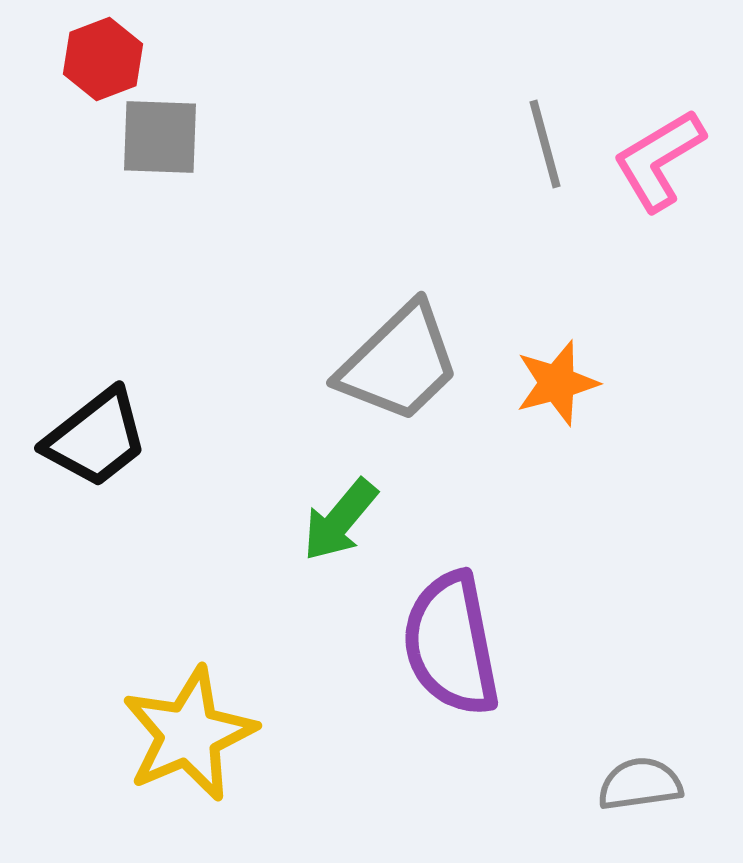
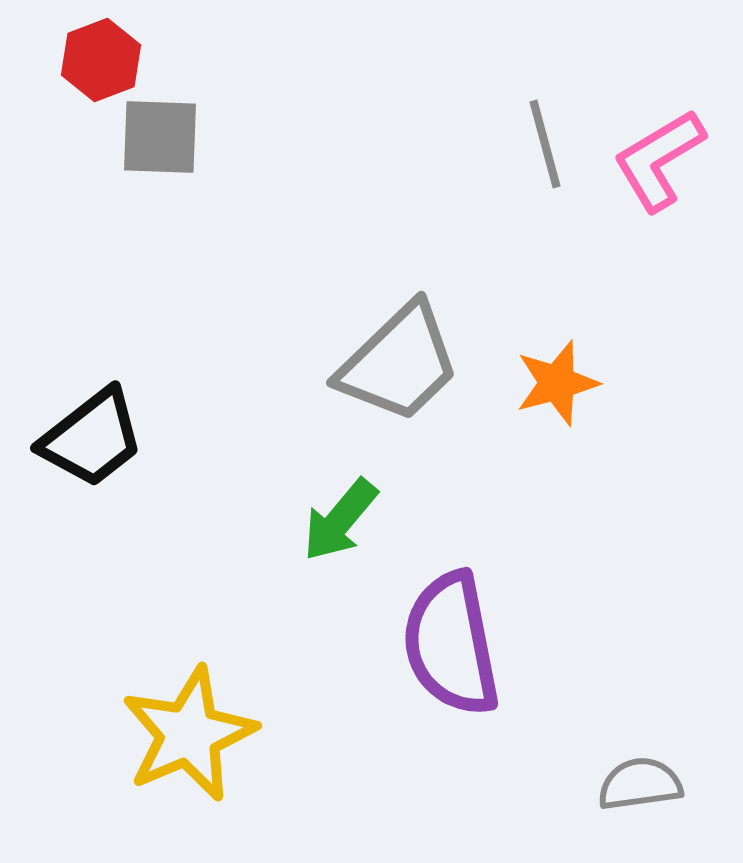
red hexagon: moved 2 px left, 1 px down
black trapezoid: moved 4 px left
